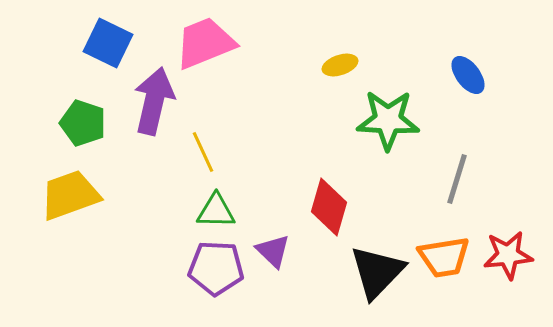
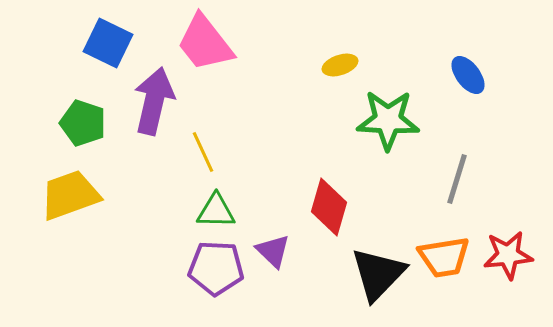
pink trapezoid: rotated 106 degrees counterclockwise
black triangle: moved 1 px right, 2 px down
